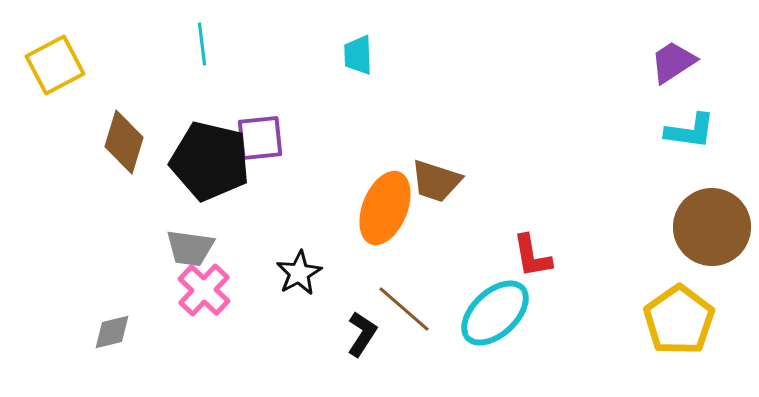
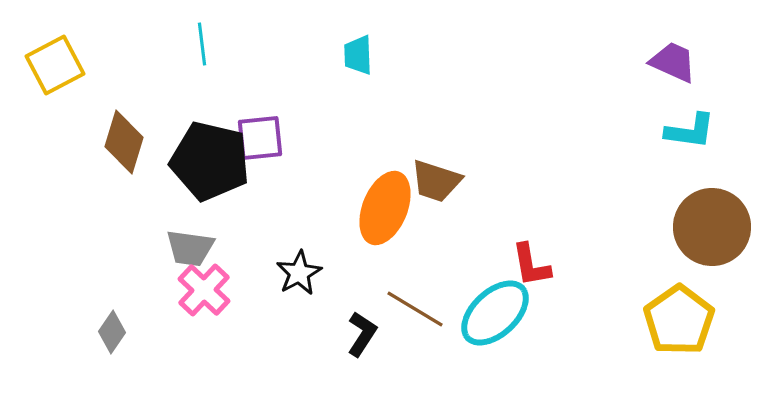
purple trapezoid: rotated 57 degrees clockwise
red L-shape: moved 1 px left, 9 px down
brown line: moved 11 px right; rotated 10 degrees counterclockwise
gray diamond: rotated 42 degrees counterclockwise
